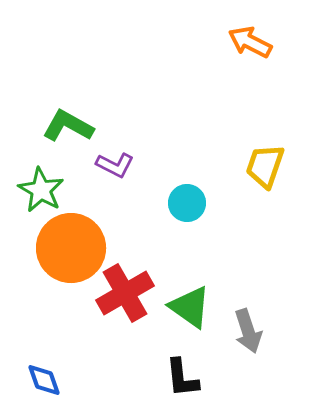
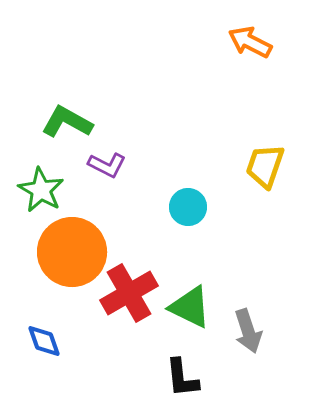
green L-shape: moved 1 px left, 4 px up
purple L-shape: moved 8 px left
cyan circle: moved 1 px right, 4 px down
orange circle: moved 1 px right, 4 px down
red cross: moved 4 px right
green triangle: rotated 9 degrees counterclockwise
blue diamond: moved 39 px up
